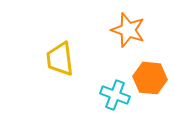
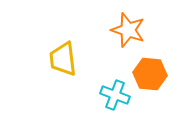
yellow trapezoid: moved 3 px right
orange hexagon: moved 4 px up
